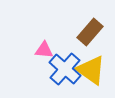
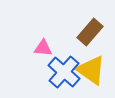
pink triangle: moved 1 px left, 2 px up
blue cross: moved 1 px left, 3 px down
